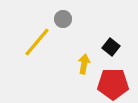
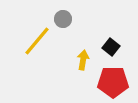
yellow line: moved 1 px up
yellow arrow: moved 1 px left, 4 px up
red pentagon: moved 2 px up
